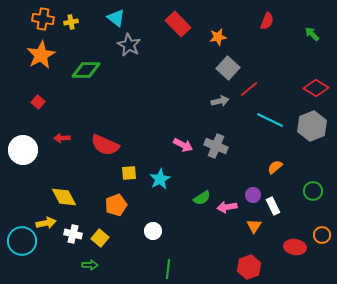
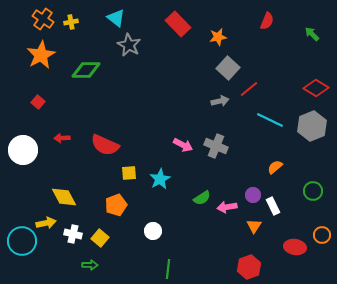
orange cross at (43, 19): rotated 25 degrees clockwise
